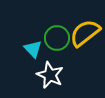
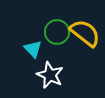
yellow semicircle: rotated 76 degrees clockwise
green circle: moved 6 px up
